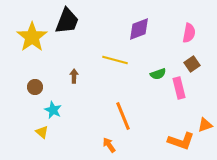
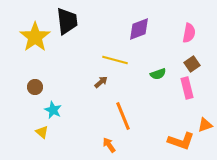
black trapezoid: rotated 28 degrees counterclockwise
yellow star: moved 3 px right
brown arrow: moved 27 px right, 6 px down; rotated 48 degrees clockwise
pink rectangle: moved 8 px right
